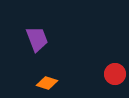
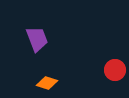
red circle: moved 4 px up
